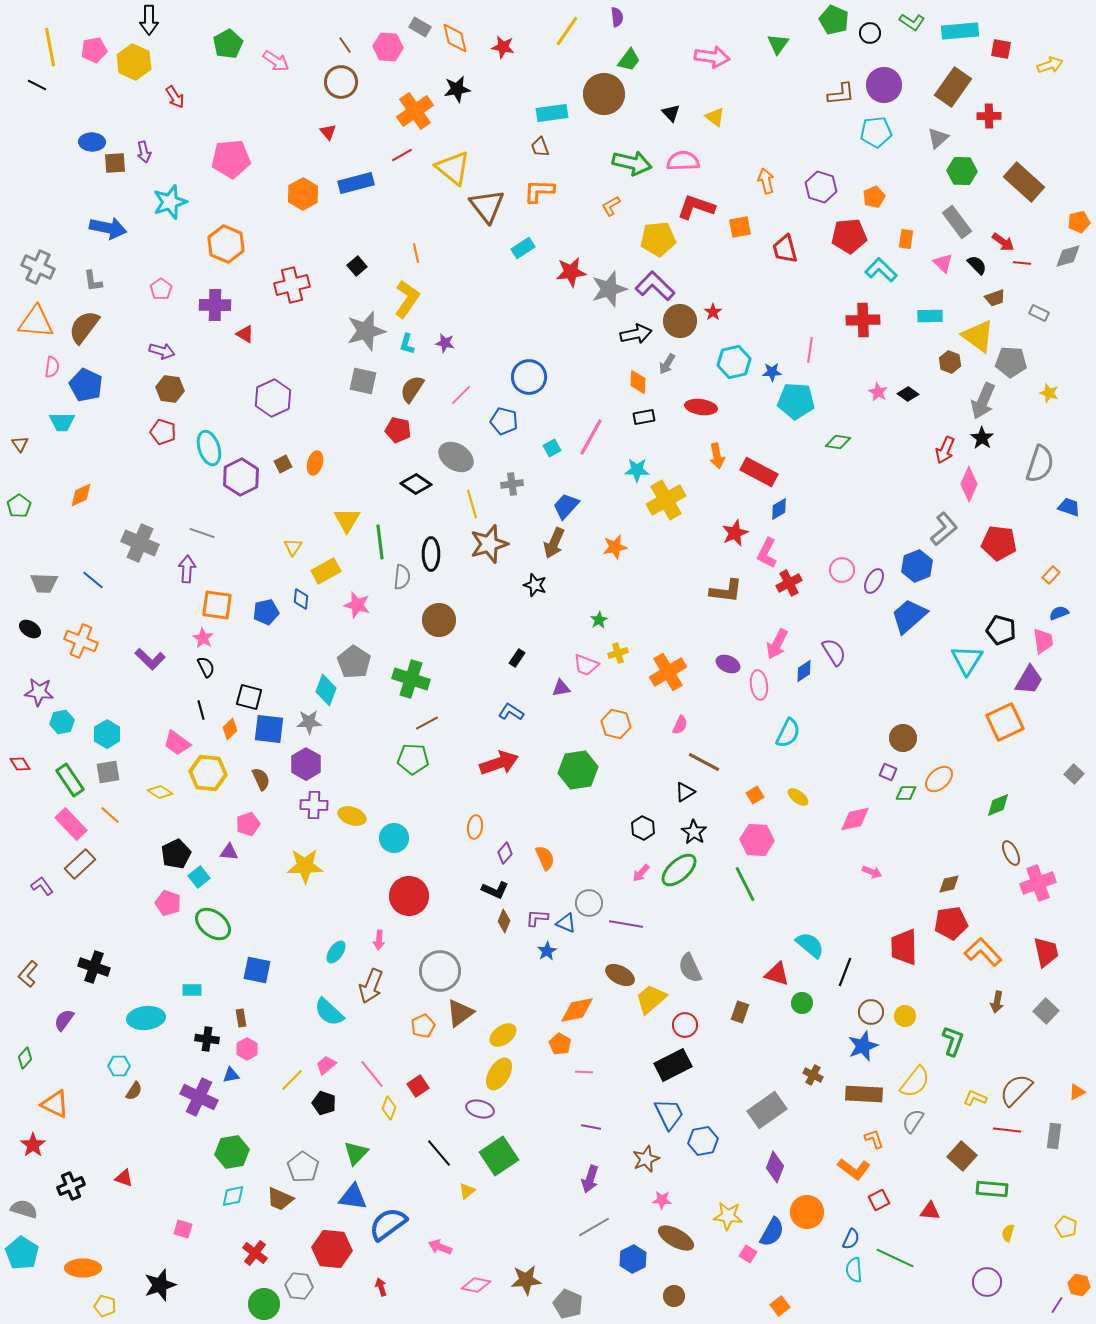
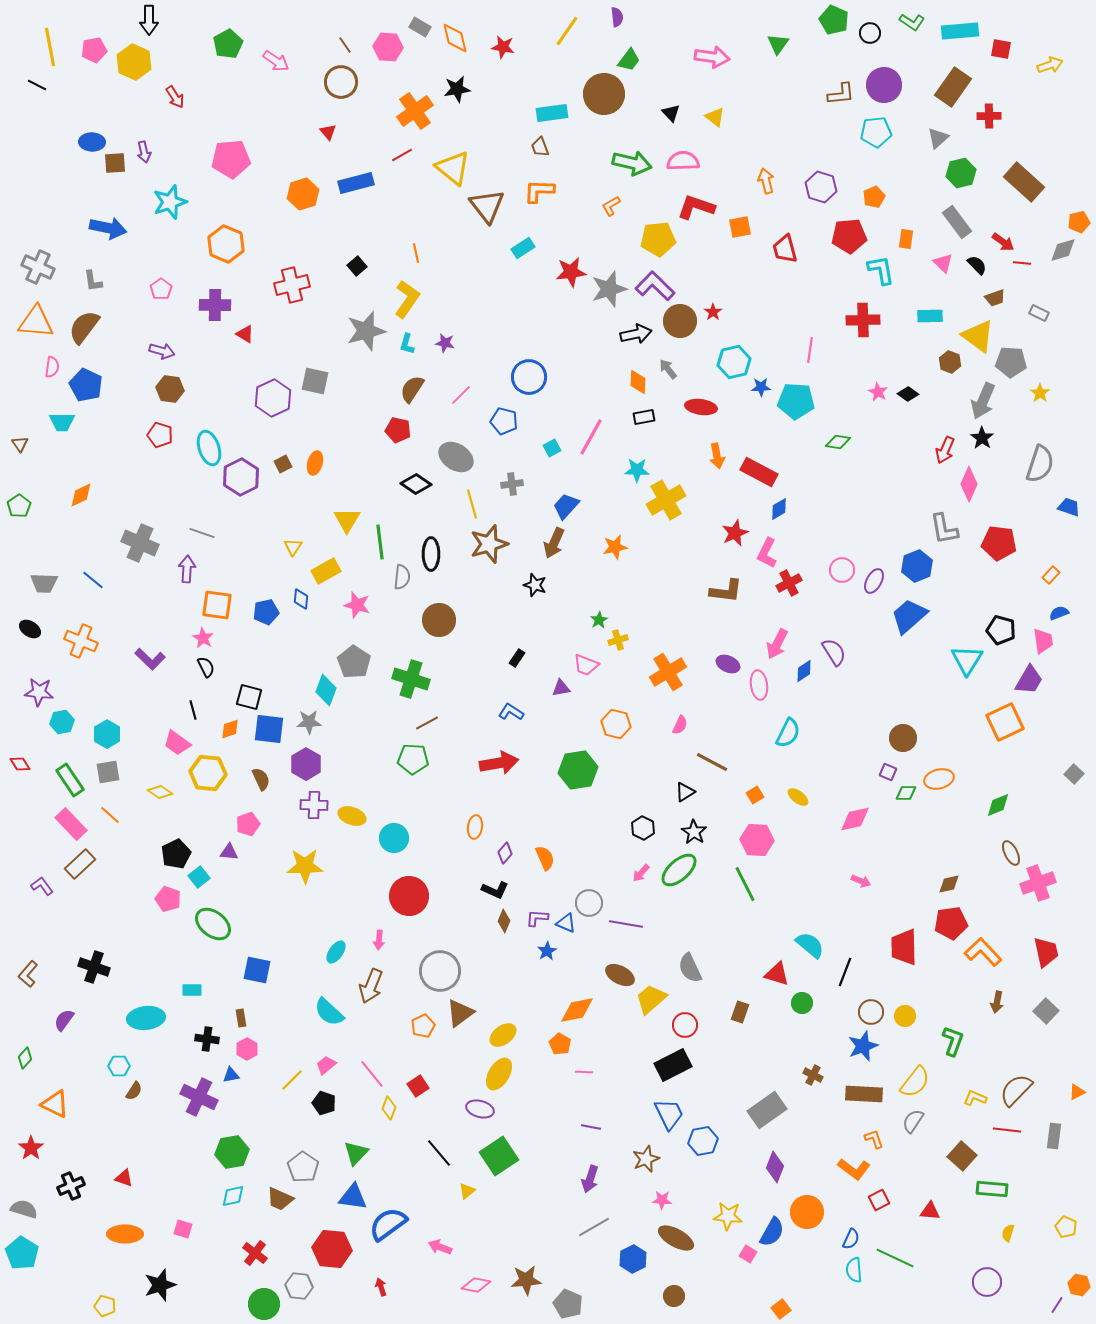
green hexagon at (962, 171): moved 1 px left, 2 px down; rotated 16 degrees counterclockwise
orange hexagon at (303, 194): rotated 12 degrees clockwise
gray diamond at (1068, 256): moved 5 px left, 6 px up
cyan L-shape at (881, 270): rotated 36 degrees clockwise
gray arrow at (667, 364): moved 1 px right, 5 px down; rotated 110 degrees clockwise
blue star at (772, 372): moved 11 px left, 15 px down
gray square at (363, 381): moved 48 px left
yellow star at (1049, 393): moved 9 px left; rotated 18 degrees clockwise
red pentagon at (163, 432): moved 3 px left, 3 px down
gray L-shape at (944, 529): rotated 120 degrees clockwise
yellow cross at (618, 653): moved 13 px up
black line at (201, 710): moved 8 px left
orange diamond at (230, 729): rotated 25 degrees clockwise
brown line at (704, 762): moved 8 px right
red arrow at (499, 763): rotated 9 degrees clockwise
orange ellipse at (939, 779): rotated 28 degrees clockwise
pink arrow at (872, 872): moved 11 px left, 9 px down
pink pentagon at (168, 903): moved 4 px up
red star at (33, 1145): moved 2 px left, 3 px down
orange ellipse at (83, 1268): moved 42 px right, 34 px up
orange square at (780, 1306): moved 1 px right, 3 px down
